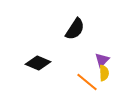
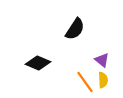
purple triangle: rotated 35 degrees counterclockwise
yellow semicircle: moved 1 px left, 7 px down
orange line: moved 2 px left; rotated 15 degrees clockwise
